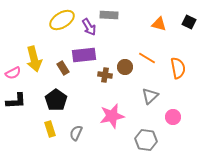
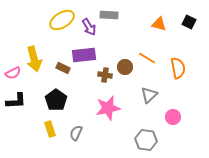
brown rectangle: rotated 32 degrees counterclockwise
gray triangle: moved 1 px left, 1 px up
pink star: moved 4 px left, 8 px up
